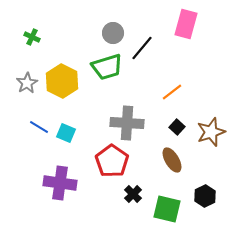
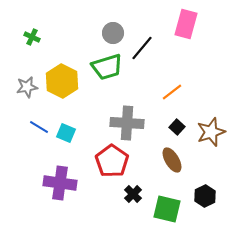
gray star: moved 4 px down; rotated 20 degrees clockwise
